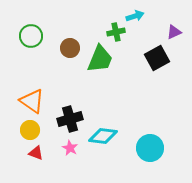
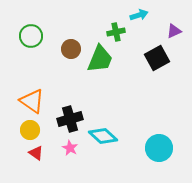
cyan arrow: moved 4 px right, 1 px up
purple triangle: moved 1 px up
brown circle: moved 1 px right, 1 px down
cyan diamond: rotated 36 degrees clockwise
cyan circle: moved 9 px right
red triangle: rotated 14 degrees clockwise
